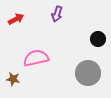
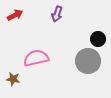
red arrow: moved 1 px left, 4 px up
gray circle: moved 12 px up
